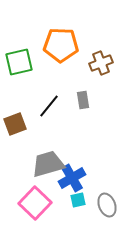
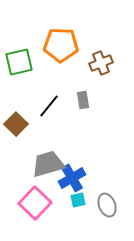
brown square: moved 1 px right; rotated 25 degrees counterclockwise
